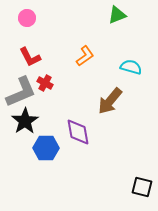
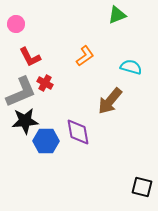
pink circle: moved 11 px left, 6 px down
black star: rotated 28 degrees clockwise
blue hexagon: moved 7 px up
